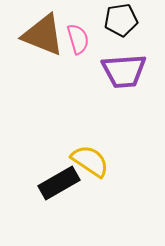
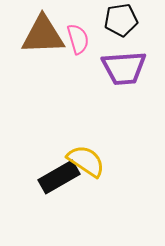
brown triangle: rotated 24 degrees counterclockwise
purple trapezoid: moved 3 px up
yellow semicircle: moved 4 px left
black rectangle: moved 6 px up
